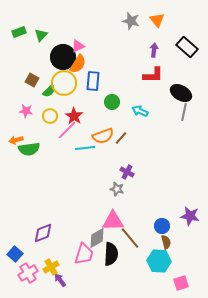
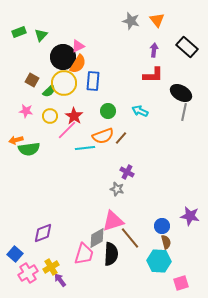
green circle at (112, 102): moved 4 px left, 9 px down
pink triangle at (113, 221): rotated 15 degrees counterclockwise
